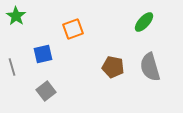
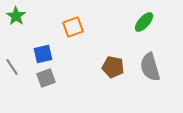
orange square: moved 2 px up
gray line: rotated 18 degrees counterclockwise
gray square: moved 13 px up; rotated 18 degrees clockwise
